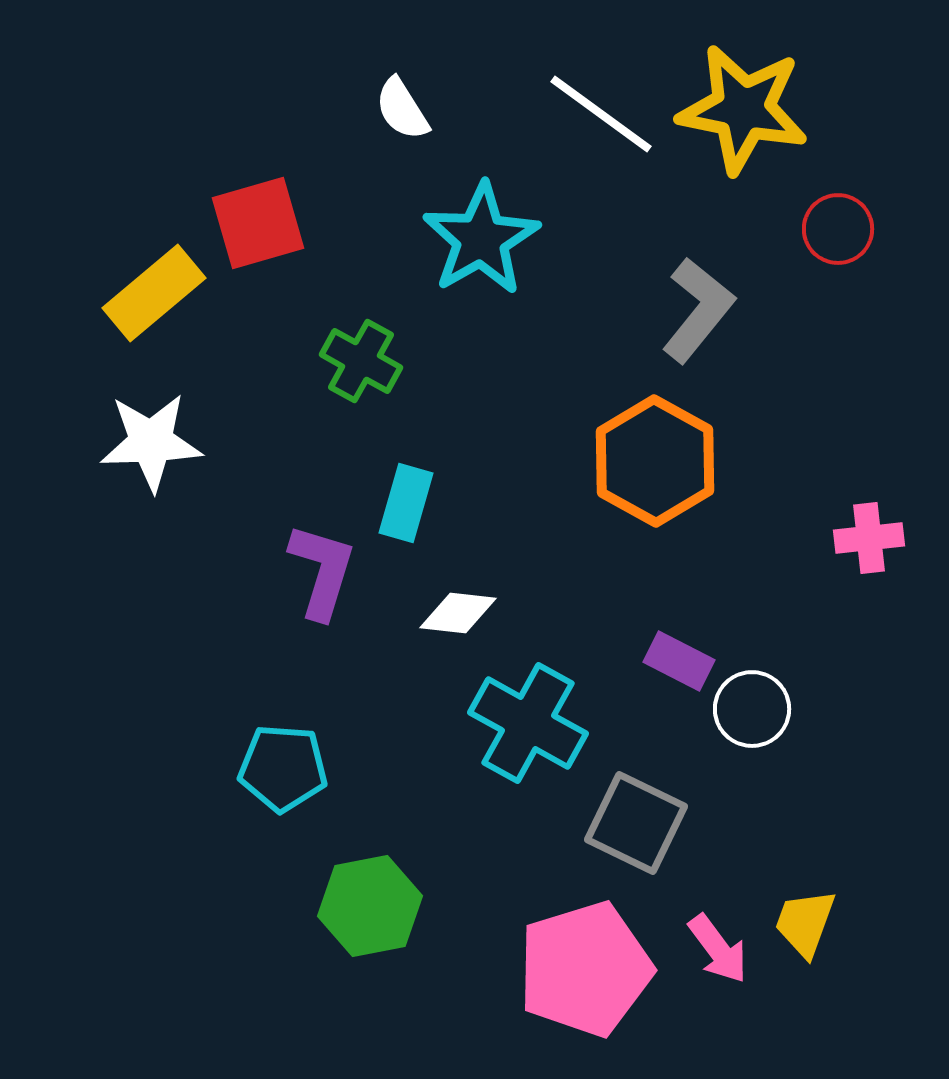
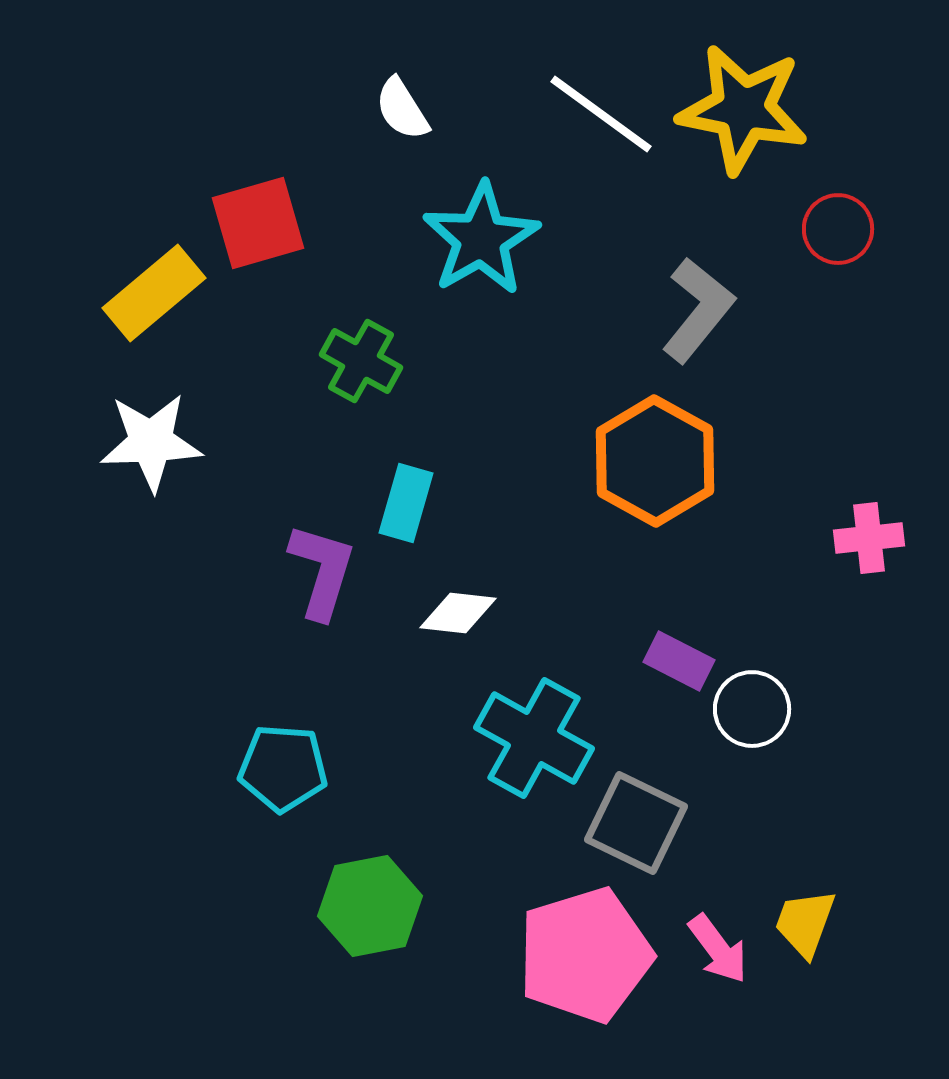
cyan cross: moved 6 px right, 15 px down
pink pentagon: moved 14 px up
